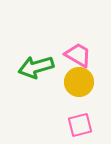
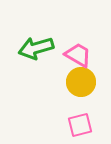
green arrow: moved 19 px up
yellow circle: moved 2 px right
